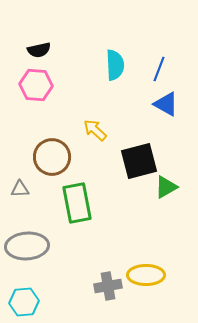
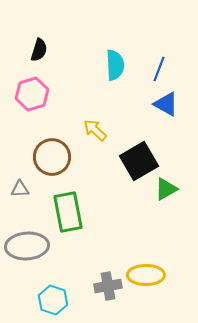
black semicircle: rotated 60 degrees counterclockwise
pink hexagon: moved 4 px left, 9 px down; rotated 20 degrees counterclockwise
black square: rotated 15 degrees counterclockwise
green triangle: moved 2 px down
green rectangle: moved 9 px left, 9 px down
cyan hexagon: moved 29 px right, 2 px up; rotated 24 degrees clockwise
